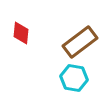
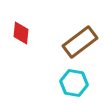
cyan hexagon: moved 5 px down
